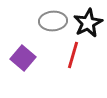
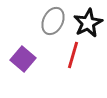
gray ellipse: rotated 60 degrees counterclockwise
purple square: moved 1 px down
